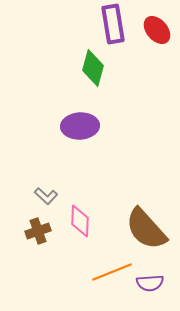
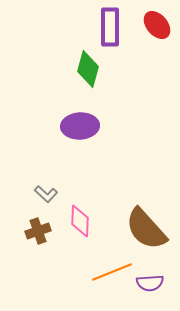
purple rectangle: moved 3 px left, 3 px down; rotated 9 degrees clockwise
red ellipse: moved 5 px up
green diamond: moved 5 px left, 1 px down
gray L-shape: moved 2 px up
